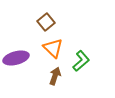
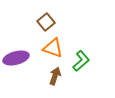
orange triangle: rotated 25 degrees counterclockwise
